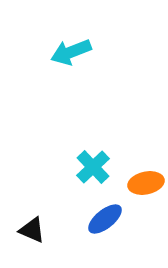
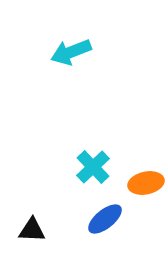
black triangle: rotated 20 degrees counterclockwise
